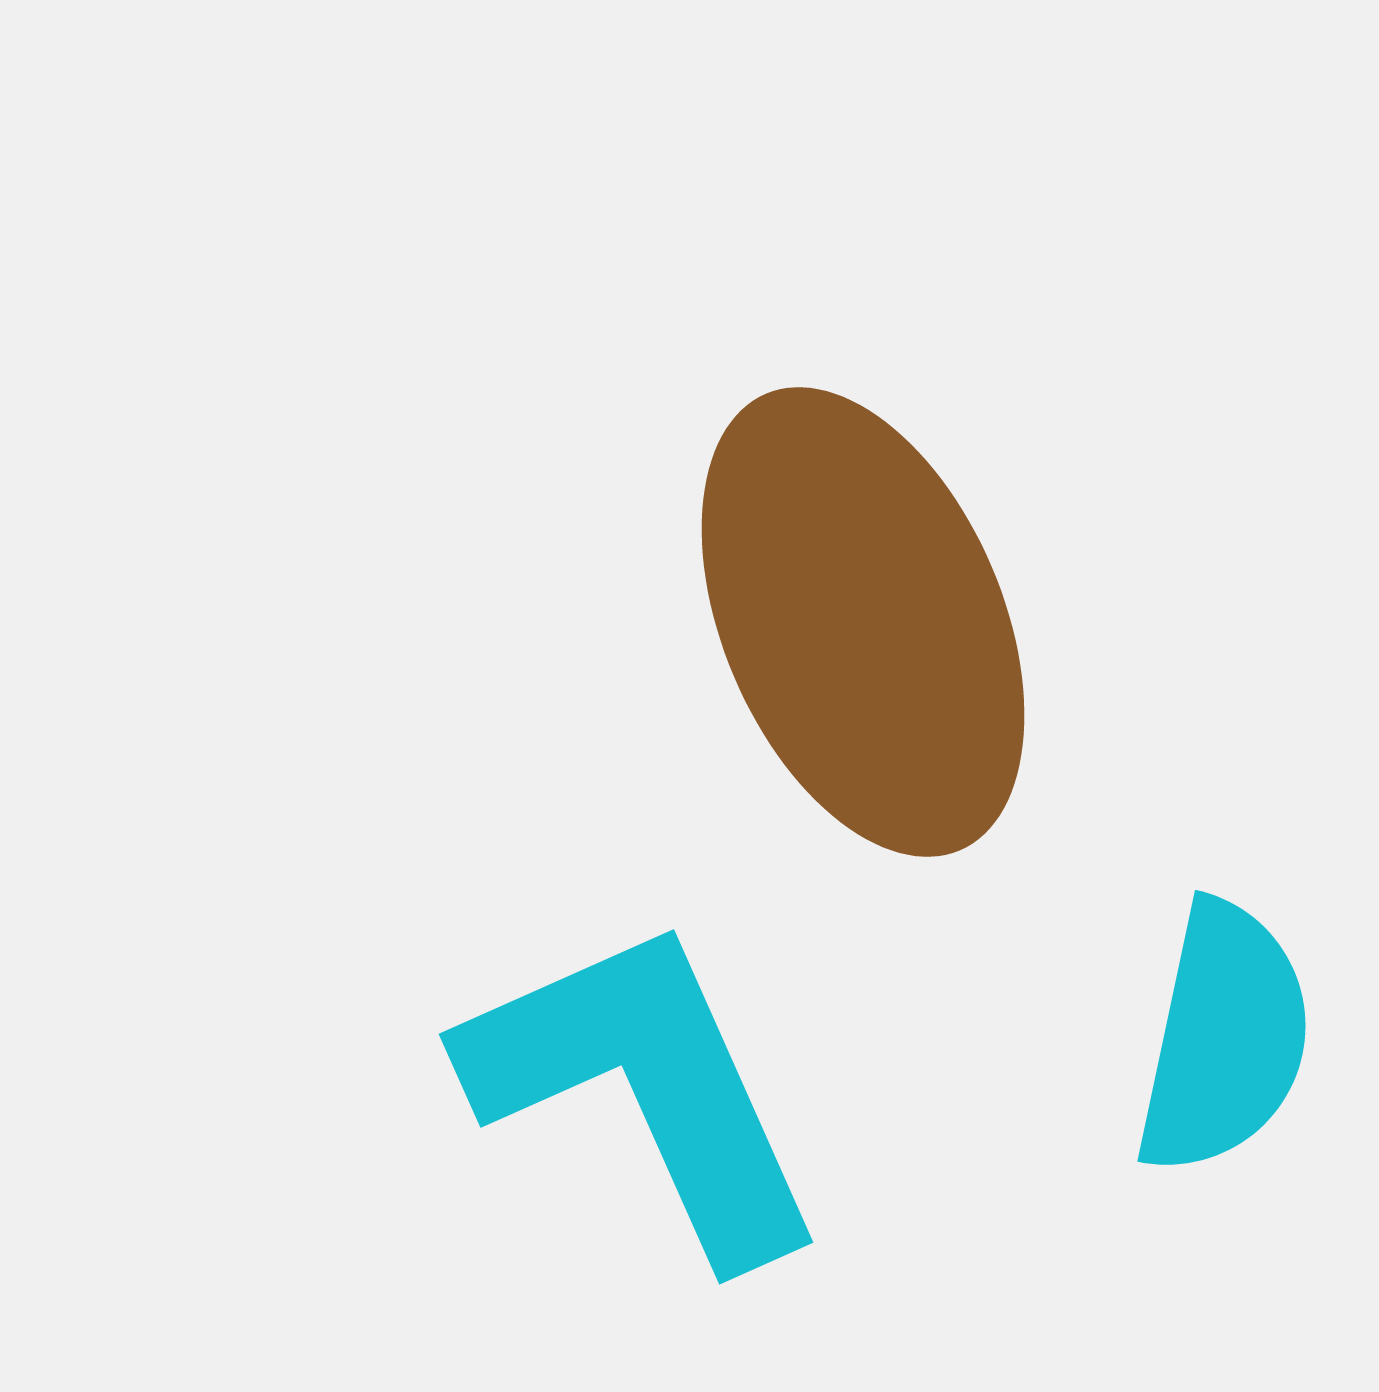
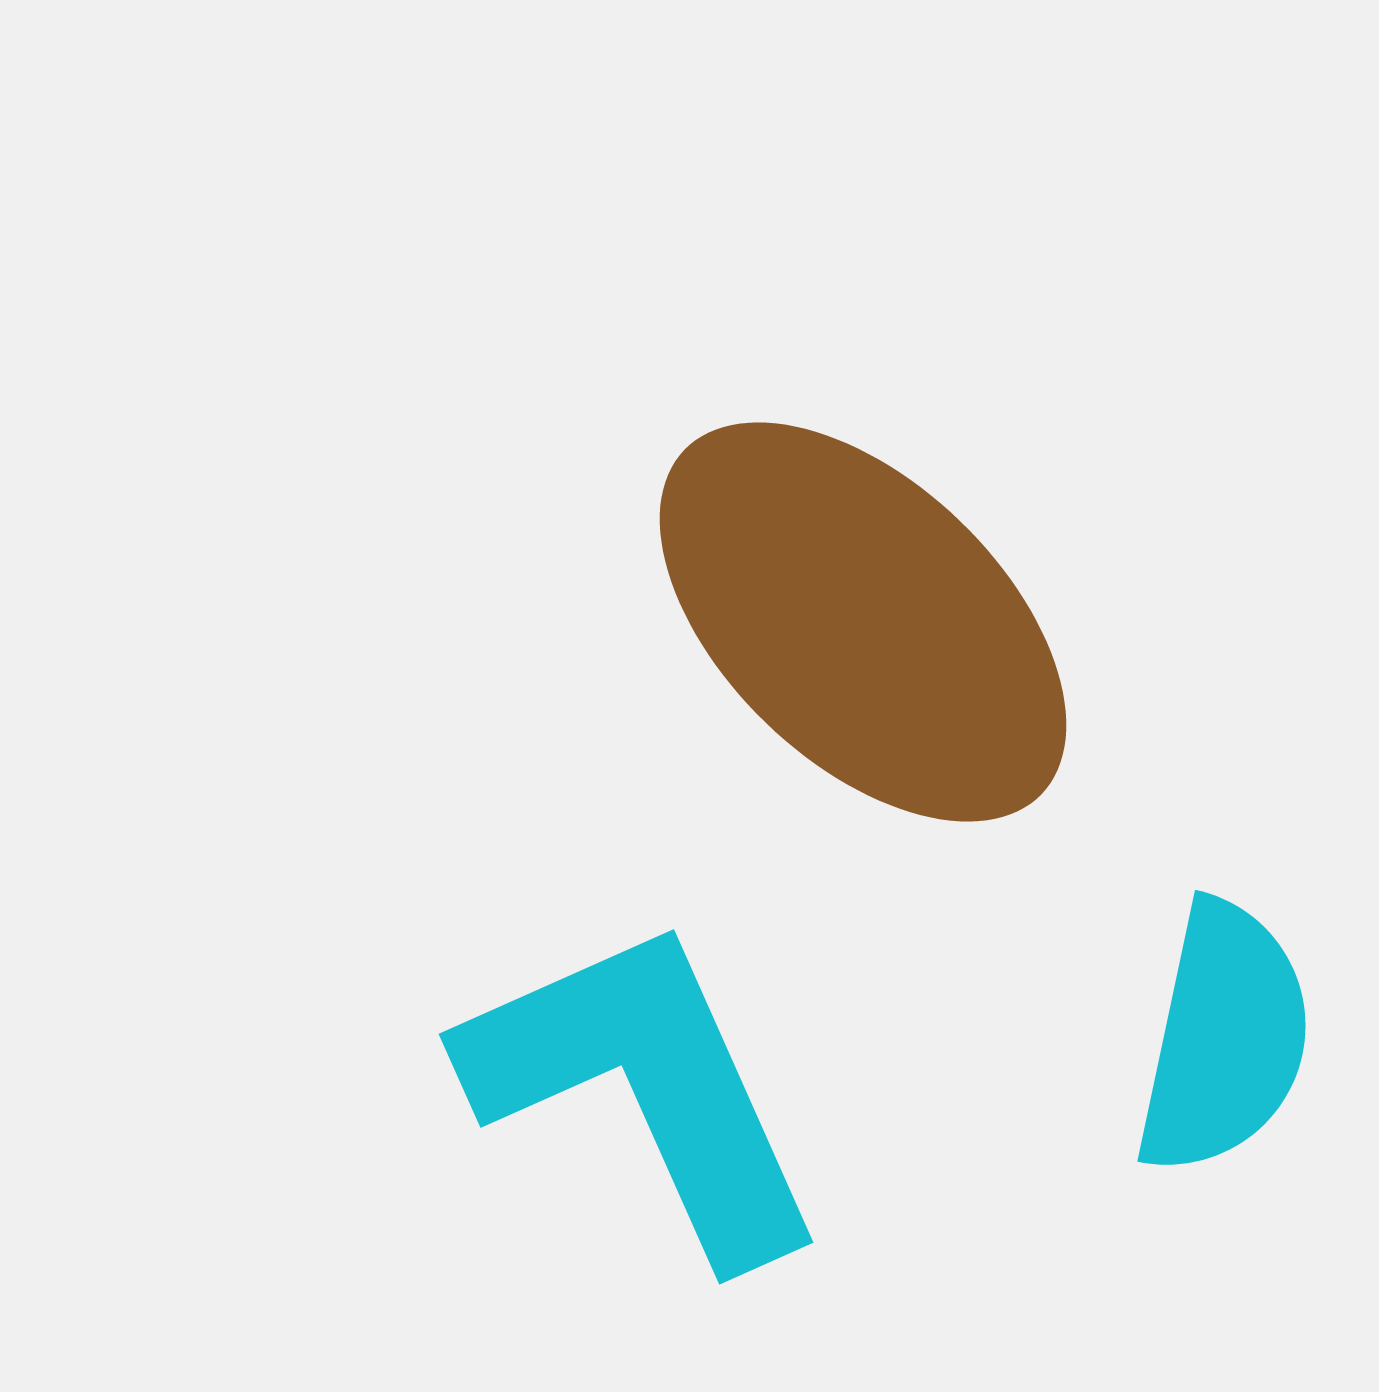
brown ellipse: rotated 23 degrees counterclockwise
